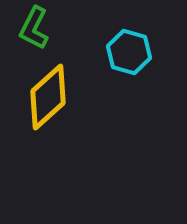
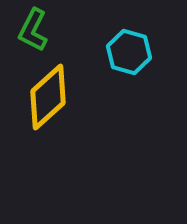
green L-shape: moved 1 px left, 2 px down
